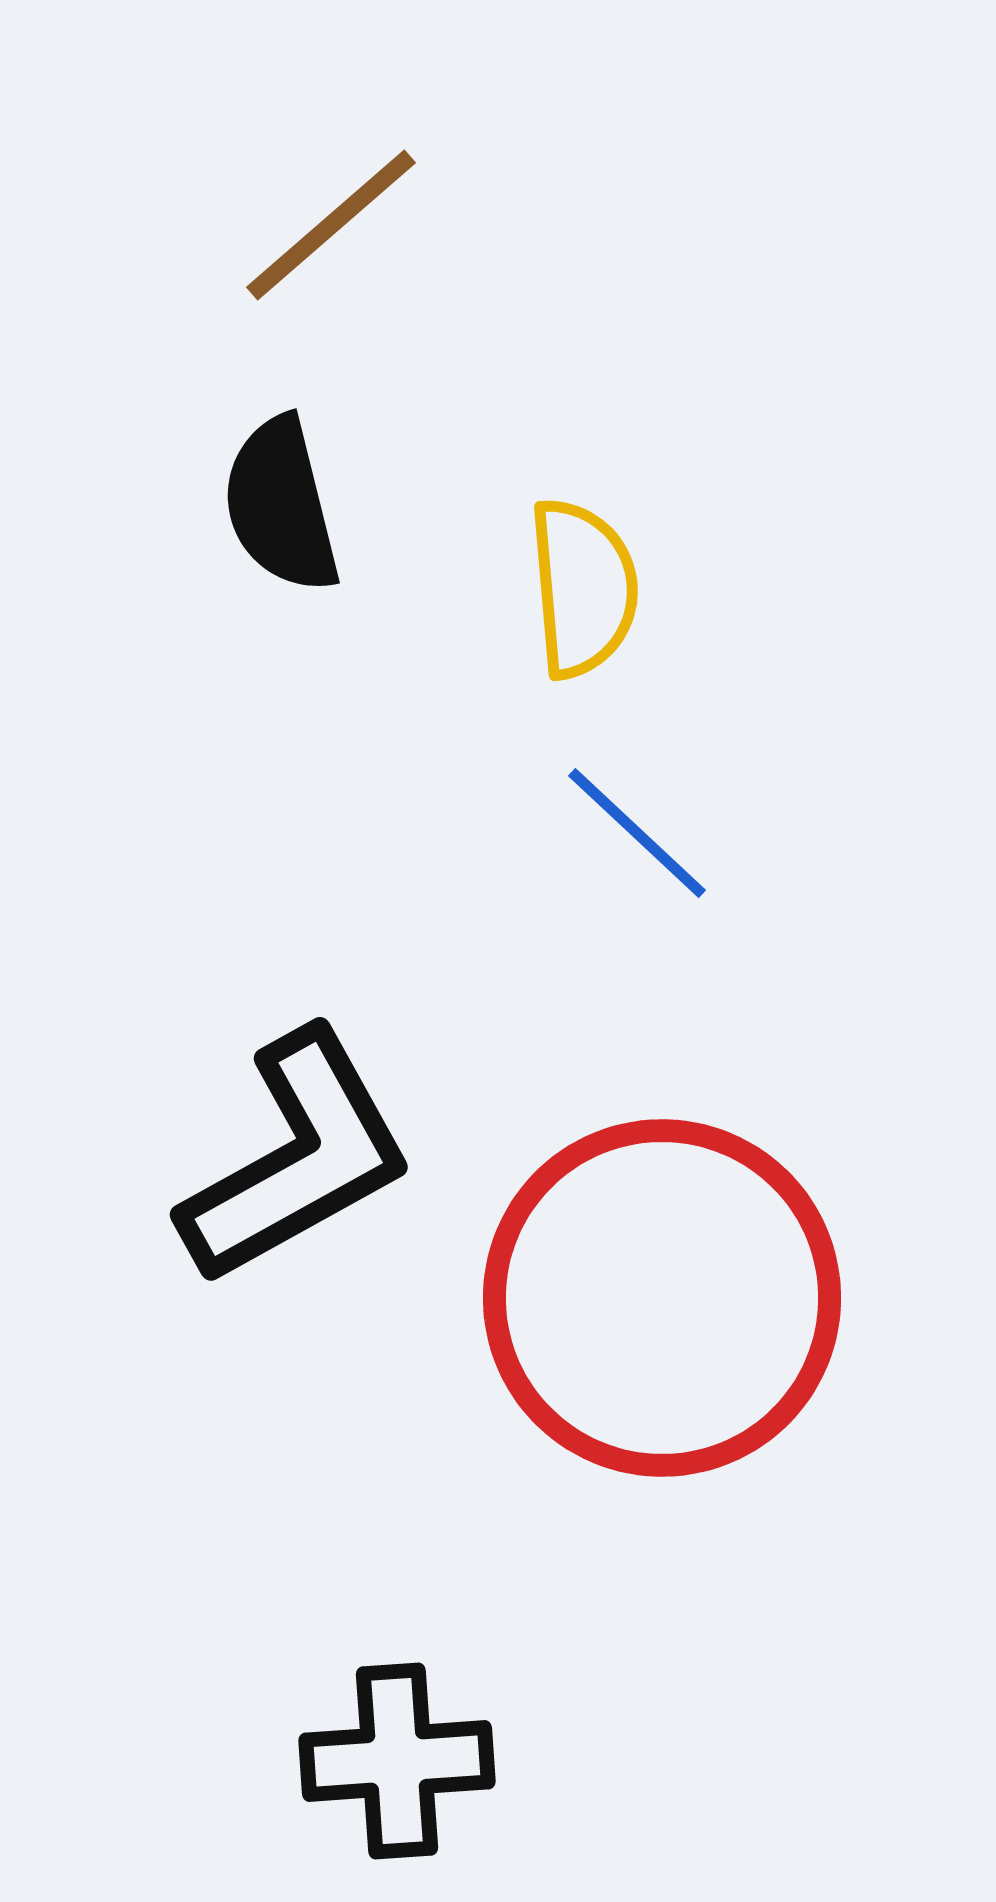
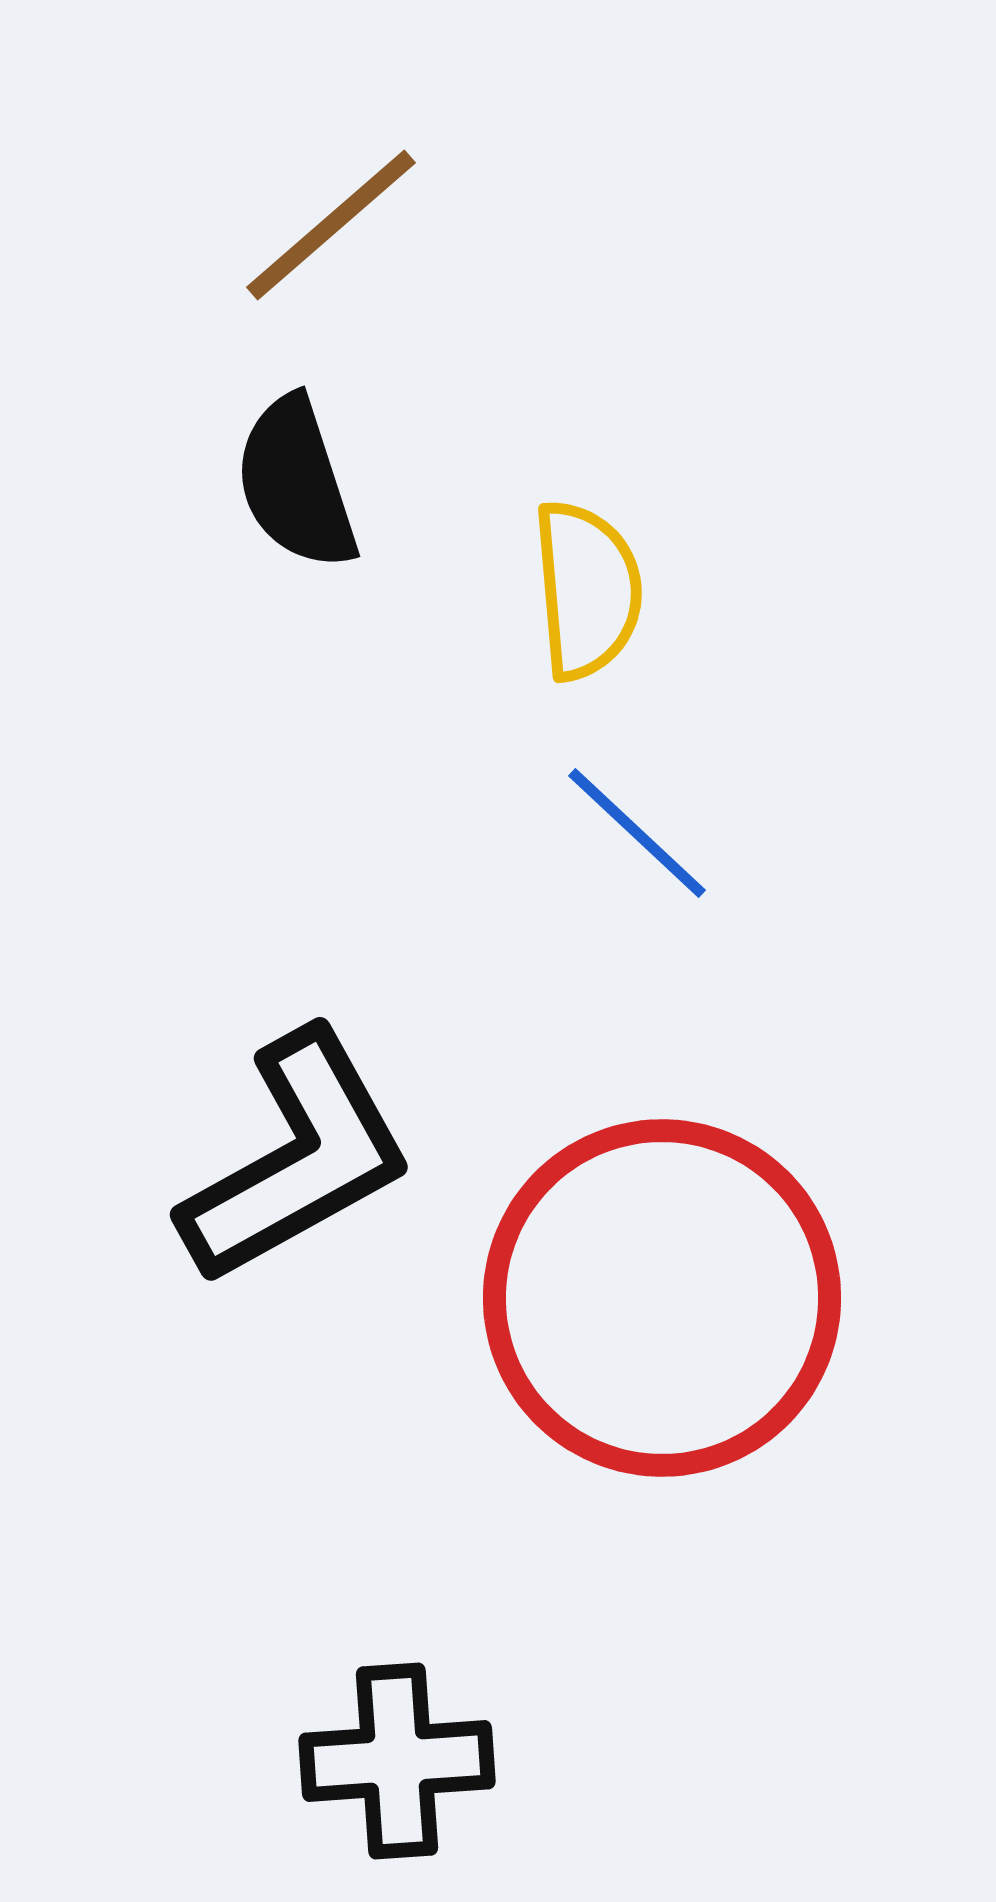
black semicircle: moved 15 px right, 22 px up; rotated 4 degrees counterclockwise
yellow semicircle: moved 4 px right, 2 px down
